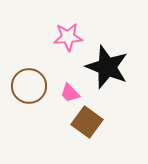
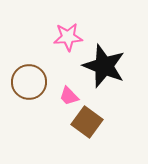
black star: moved 3 px left, 1 px up
brown circle: moved 4 px up
pink trapezoid: moved 1 px left, 3 px down
